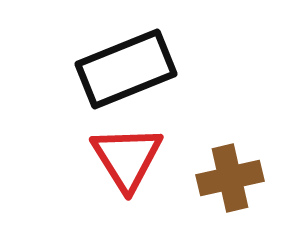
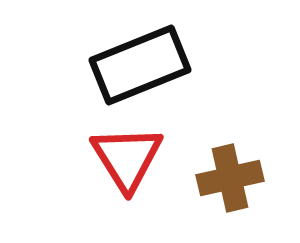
black rectangle: moved 14 px right, 4 px up
